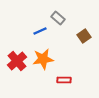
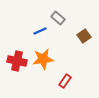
red cross: rotated 36 degrees counterclockwise
red rectangle: moved 1 px right, 1 px down; rotated 56 degrees counterclockwise
